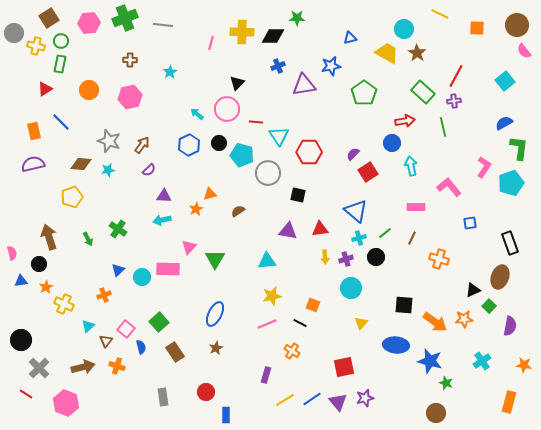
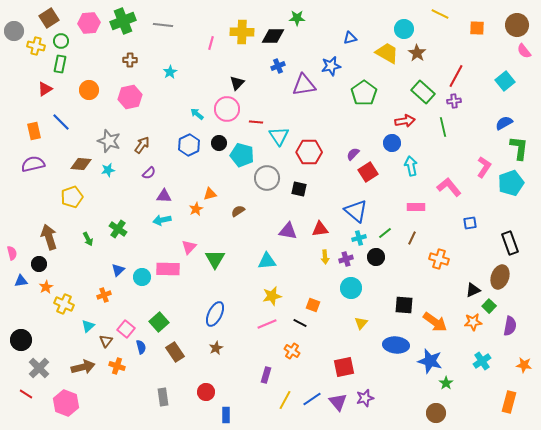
green cross at (125, 18): moved 2 px left, 3 px down
gray circle at (14, 33): moved 2 px up
purple semicircle at (149, 170): moved 3 px down
gray circle at (268, 173): moved 1 px left, 5 px down
black square at (298, 195): moved 1 px right, 6 px up
orange star at (464, 319): moved 9 px right, 3 px down
green star at (446, 383): rotated 16 degrees clockwise
yellow line at (285, 400): rotated 30 degrees counterclockwise
